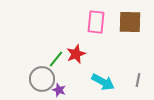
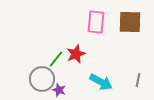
cyan arrow: moved 2 px left
